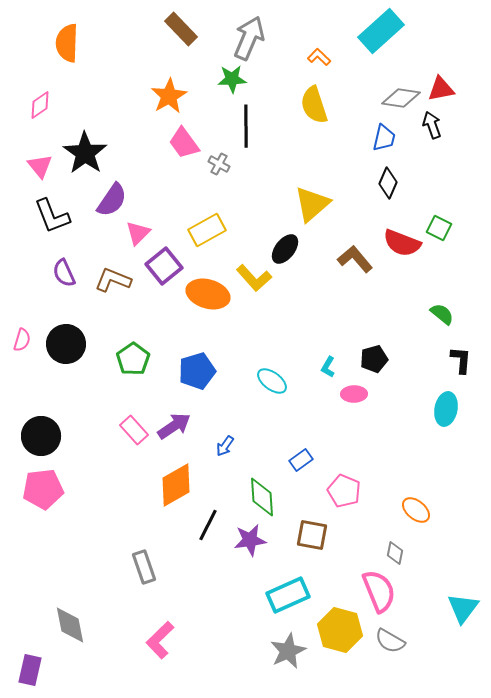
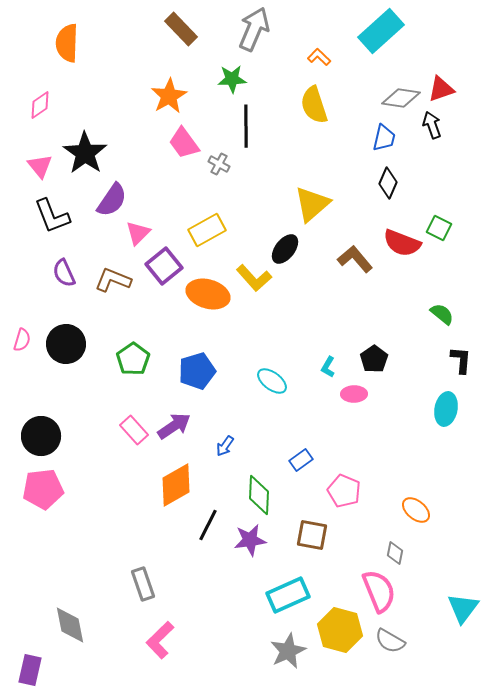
gray arrow at (249, 38): moved 5 px right, 9 px up
red triangle at (441, 89): rotated 8 degrees counterclockwise
black pentagon at (374, 359): rotated 20 degrees counterclockwise
green diamond at (262, 497): moved 3 px left, 2 px up; rotated 6 degrees clockwise
gray rectangle at (144, 567): moved 1 px left, 17 px down
